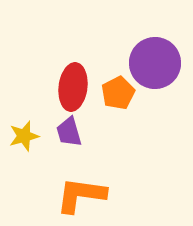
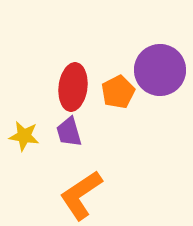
purple circle: moved 5 px right, 7 px down
orange pentagon: moved 1 px up
yellow star: rotated 24 degrees clockwise
orange L-shape: rotated 42 degrees counterclockwise
